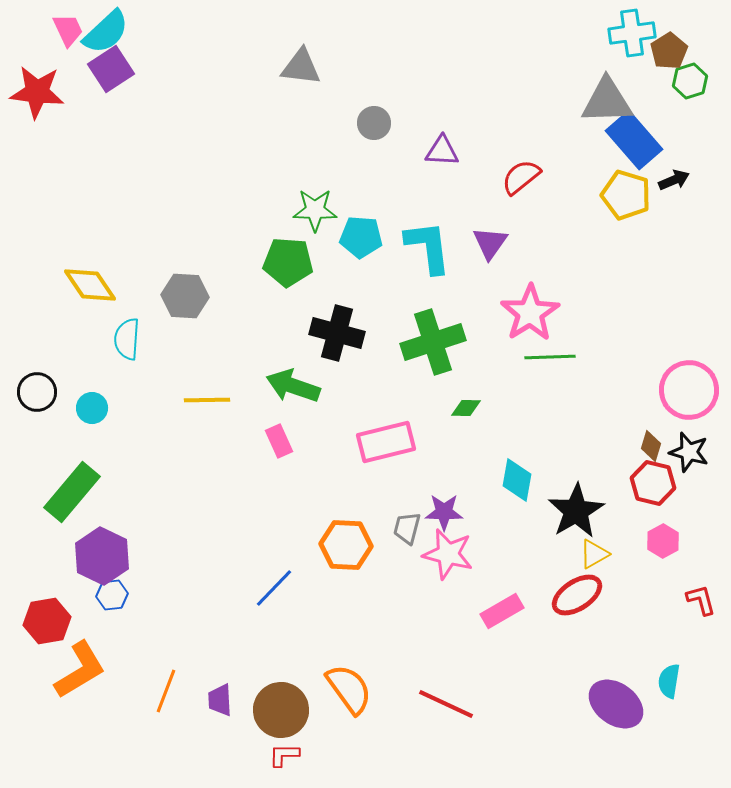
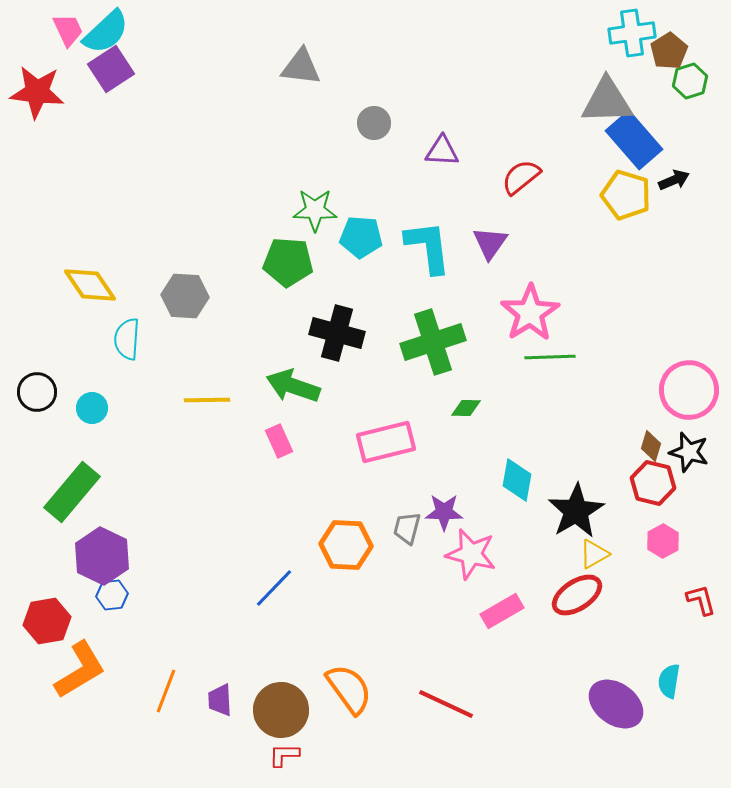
pink star at (448, 554): moved 23 px right
